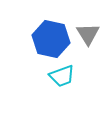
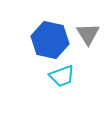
blue hexagon: moved 1 px left, 1 px down
